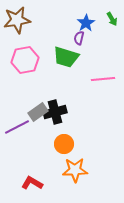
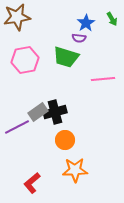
brown star: moved 3 px up
purple semicircle: rotated 96 degrees counterclockwise
orange circle: moved 1 px right, 4 px up
red L-shape: rotated 70 degrees counterclockwise
